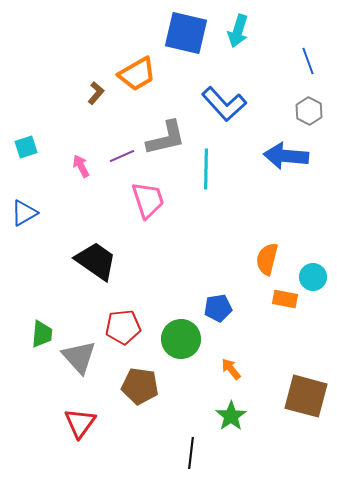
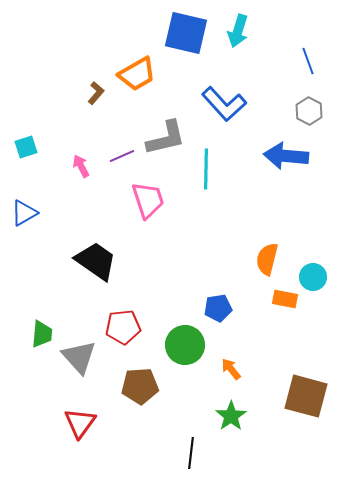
green circle: moved 4 px right, 6 px down
brown pentagon: rotated 12 degrees counterclockwise
